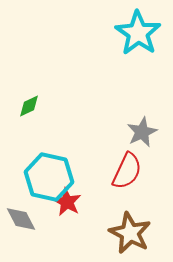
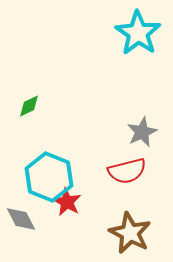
red semicircle: rotated 51 degrees clockwise
cyan hexagon: rotated 9 degrees clockwise
